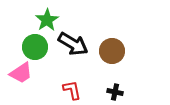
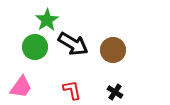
brown circle: moved 1 px right, 1 px up
pink trapezoid: moved 14 px down; rotated 20 degrees counterclockwise
black cross: rotated 21 degrees clockwise
